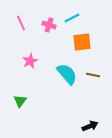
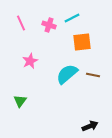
cyan semicircle: rotated 90 degrees counterclockwise
